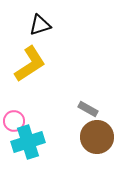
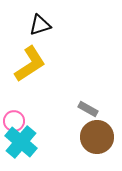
cyan cross: moved 7 px left; rotated 32 degrees counterclockwise
